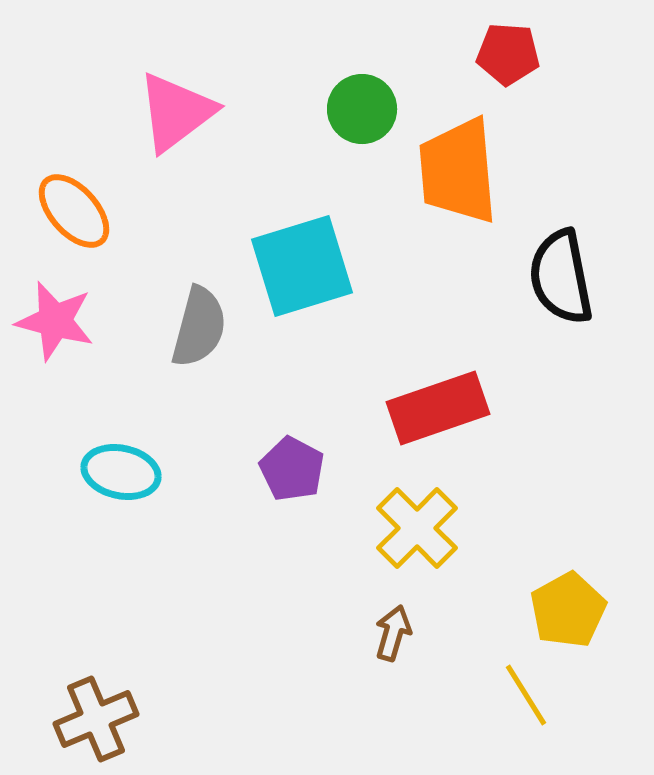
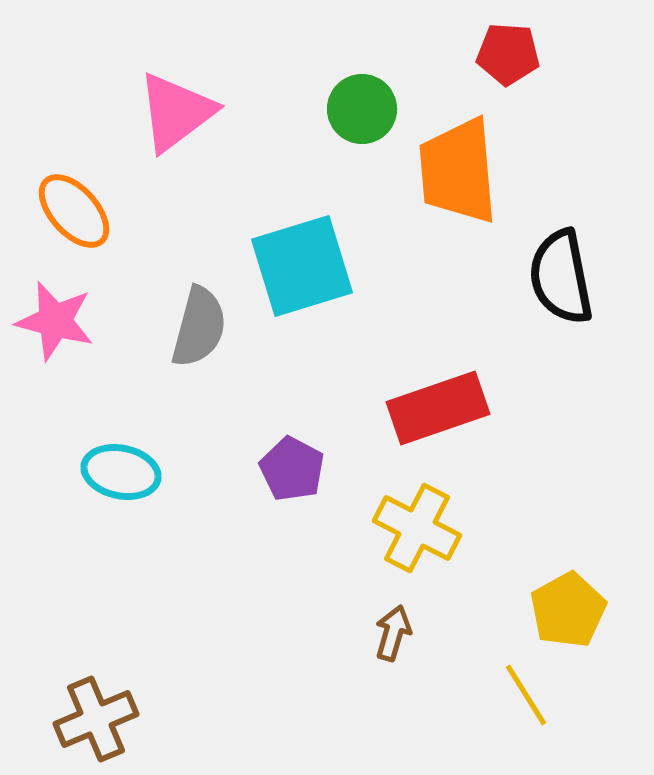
yellow cross: rotated 18 degrees counterclockwise
